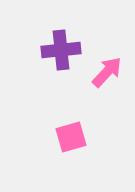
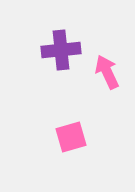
pink arrow: rotated 68 degrees counterclockwise
